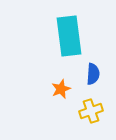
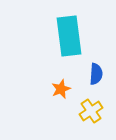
blue semicircle: moved 3 px right
yellow cross: rotated 15 degrees counterclockwise
